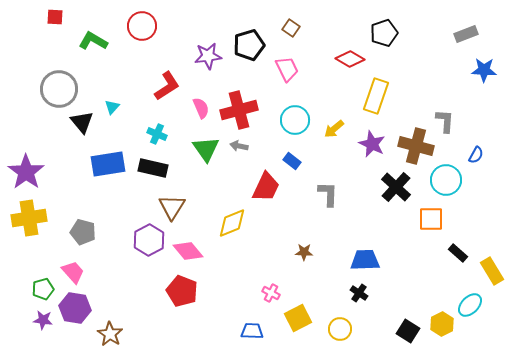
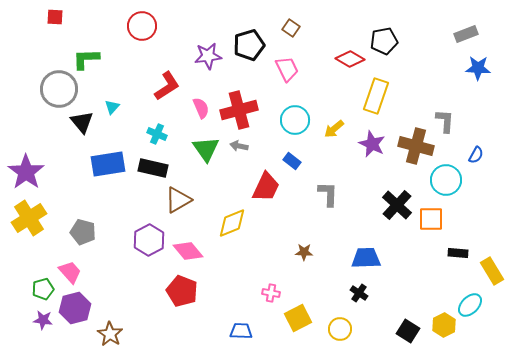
black pentagon at (384, 33): moved 8 px down; rotated 8 degrees clockwise
green L-shape at (93, 41): moved 7 px left, 18 px down; rotated 32 degrees counterclockwise
blue star at (484, 70): moved 6 px left, 2 px up
black cross at (396, 187): moved 1 px right, 18 px down
brown triangle at (172, 207): moved 6 px right, 7 px up; rotated 28 degrees clockwise
yellow cross at (29, 218): rotated 24 degrees counterclockwise
black rectangle at (458, 253): rotated 36 degrees counterclockwise
blue trapezoid at (365, 260): moved 1 px right, 2 px up
pink trapezoid at (73, 272): moved 3 px left
pink cross at (271, 293): rotated 18 degrees counterclockwise
purple hexagon at (75, 308): rotated 24 degrees counterclockwise
yellow hexagon at (442, 324): moved 2 px right, 1 px down
blue trapezoid at (252, 331): moved 11 px left
